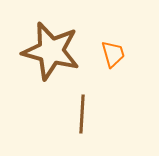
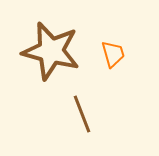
brown line: rotated 24 degrees counterclockwise
